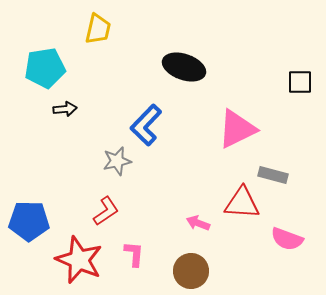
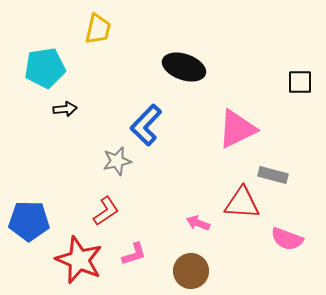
pink L-shape: rotated 68 degrees clockwise
